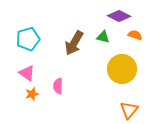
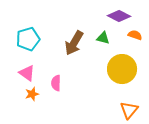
green triangle: moved 1 px down
pink semicircle: moved 2 px left, 3 px up
